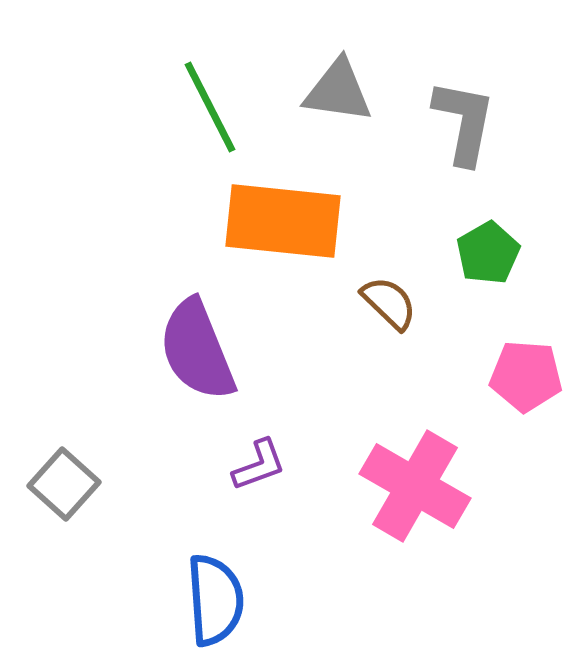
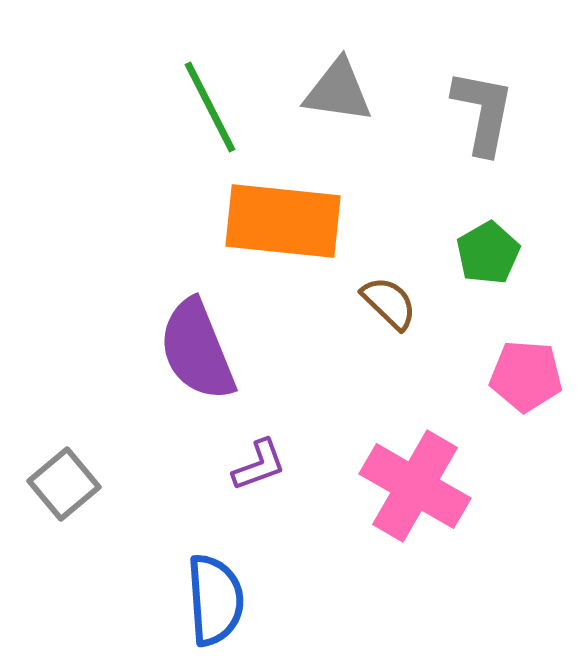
gray L-shape: moved 19 px right, 10 px up
gray square: rotated 8 degrees clockwise
